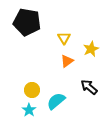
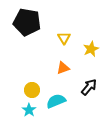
orange triangle: moved 4 px left, 7 px down; rotated 16 degrees clockwise
black arrow: rotated 90 degrees clockwise
cyan semicircle: rotated 18 degrees clockwise
